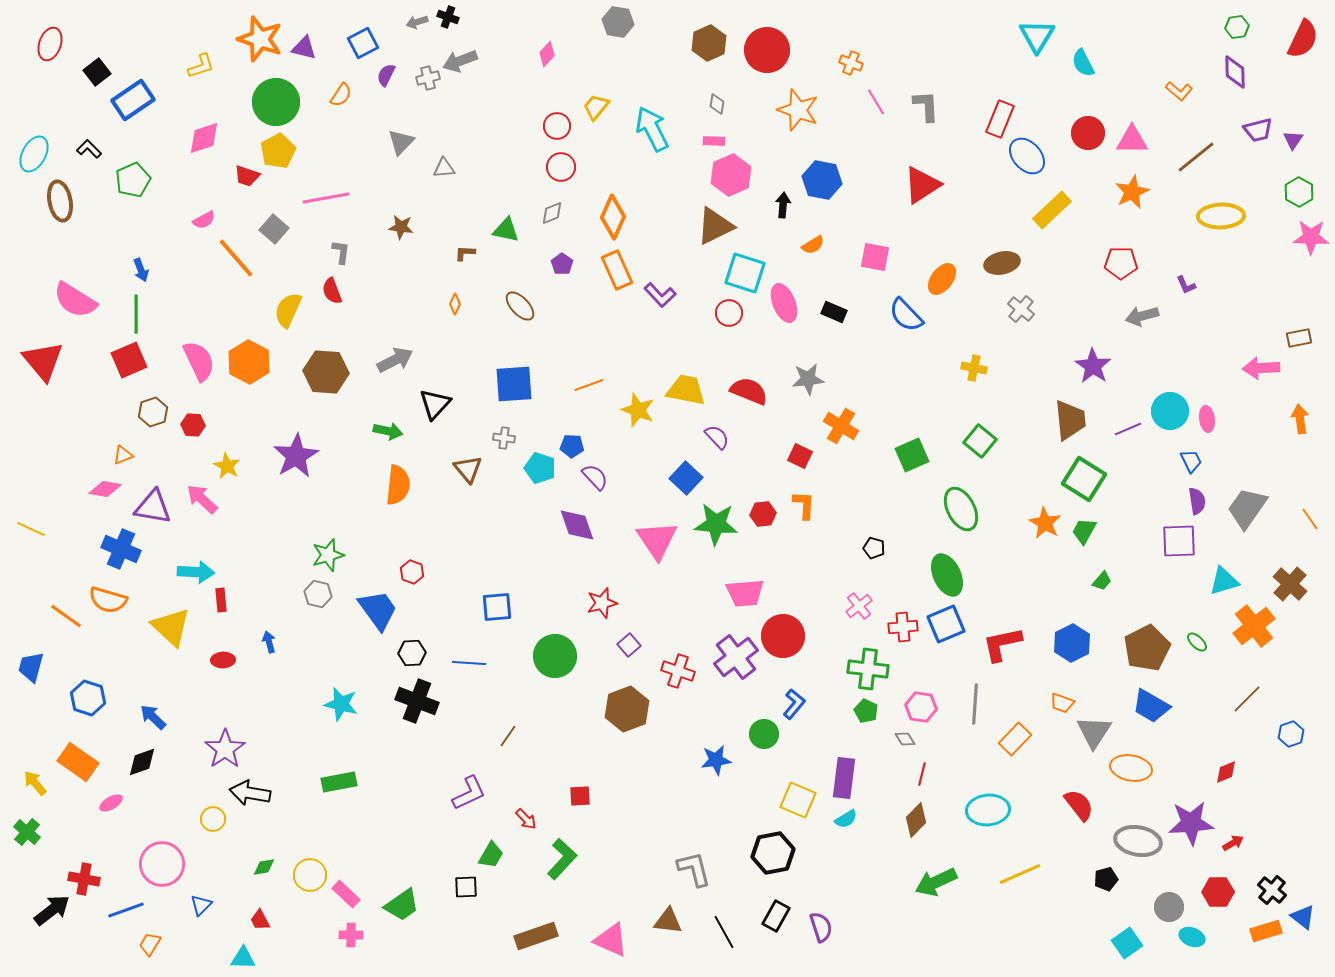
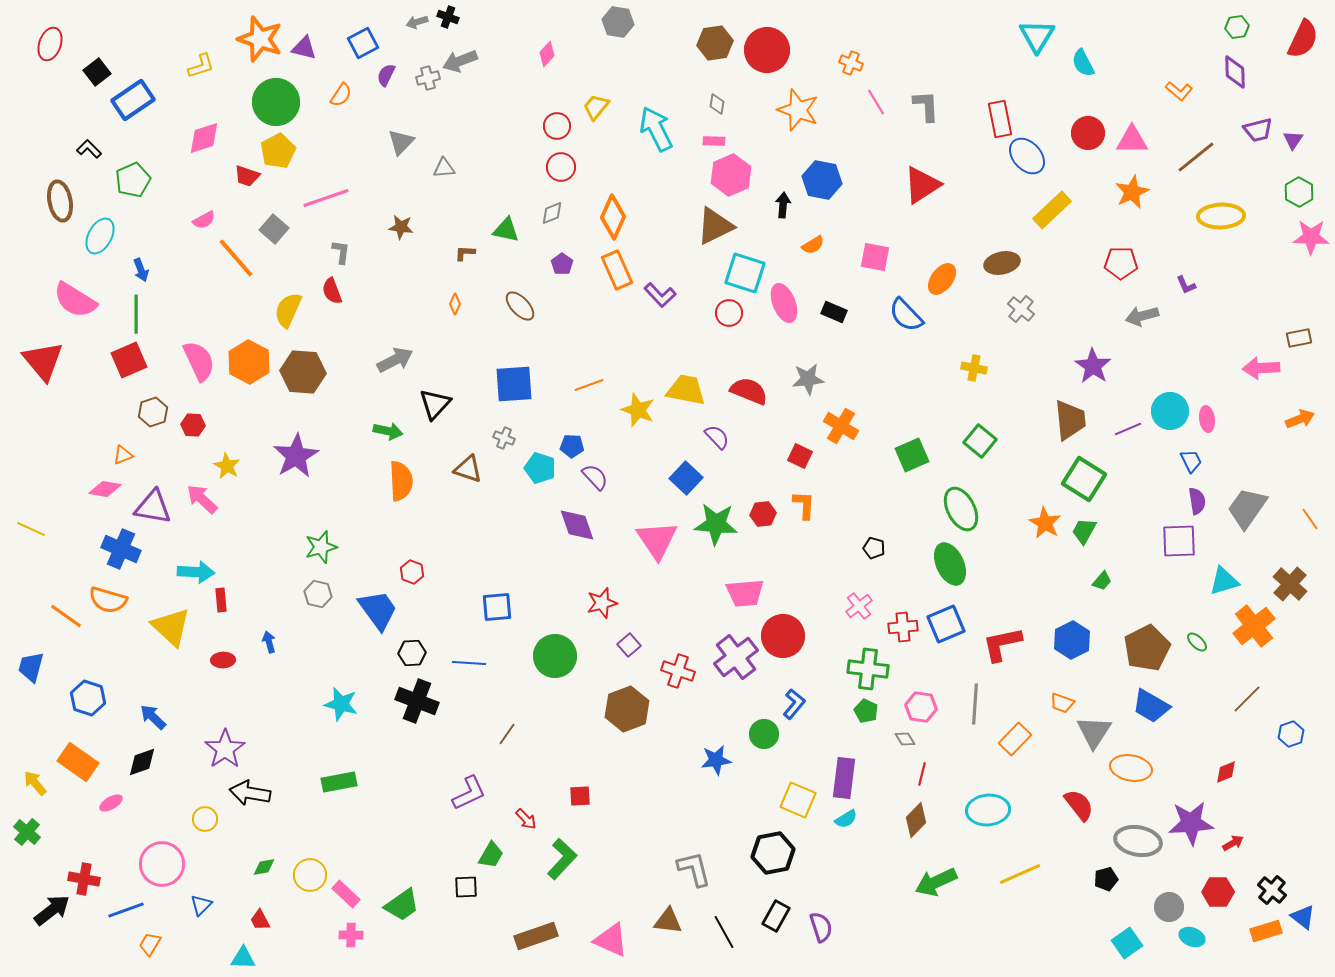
brown hexagon at (709, 43): moved 6 px right; rotated 16 degrees clockwise
red rectangle at (1000, 119): rotated 33 degrees counterclockwise
cyan arrow at (652, 129): moved 4 px right
cyan ellipse at (34, 154): moved 66 px right, 82 px down
pink line at (326, 198): rotated 9 degrees counterclockwise
brown hexagon at (326, 372): moved 23 px left
orange arrow at (1300, 419): rotated 76 degrees clockwise
gray cross at (504, 438): rotated 15 degrees clockwise
brown triangle at (468, 469): rotated 32 degrees counterclockwise
orange semicircle at (398, 485): moved 3 px right, 4 px up; rotated 9 degrees counterclockwise
green star at (328, 555): moved 7 px left, 8 px up
green ellipse at (947, 575): moved 3 px right, 11 px up
blue hexagon at (1072, 643): moved 3 px up
brown line at (508, 736): moved 1 px left, 2 px up
yellow circle at (213, 819): moved 8 px left
